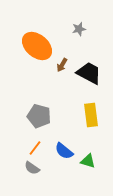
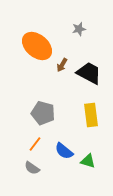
gray pentagon: moved 4 px right, 3 px up
orange line: moved 4 px up
